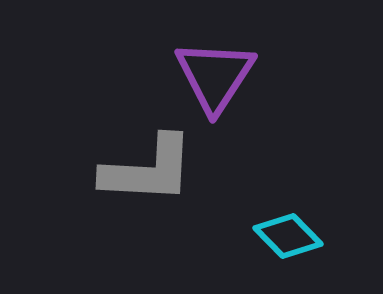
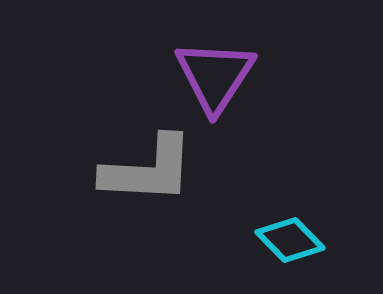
cyan diamond: moved 2 px right, 4 px down
